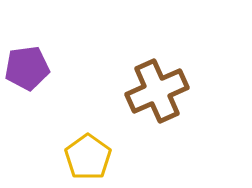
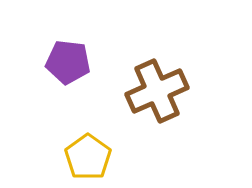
purple pentagon: moved 41 px right, 6 px up; rotated 15 degrees clockwise
